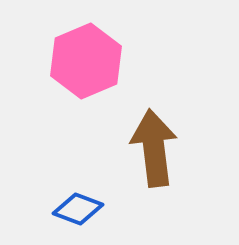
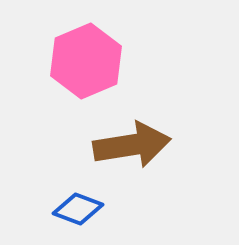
brown arrow: moved 22 px left, 3 px up; rotated 88 degrees clockwise
